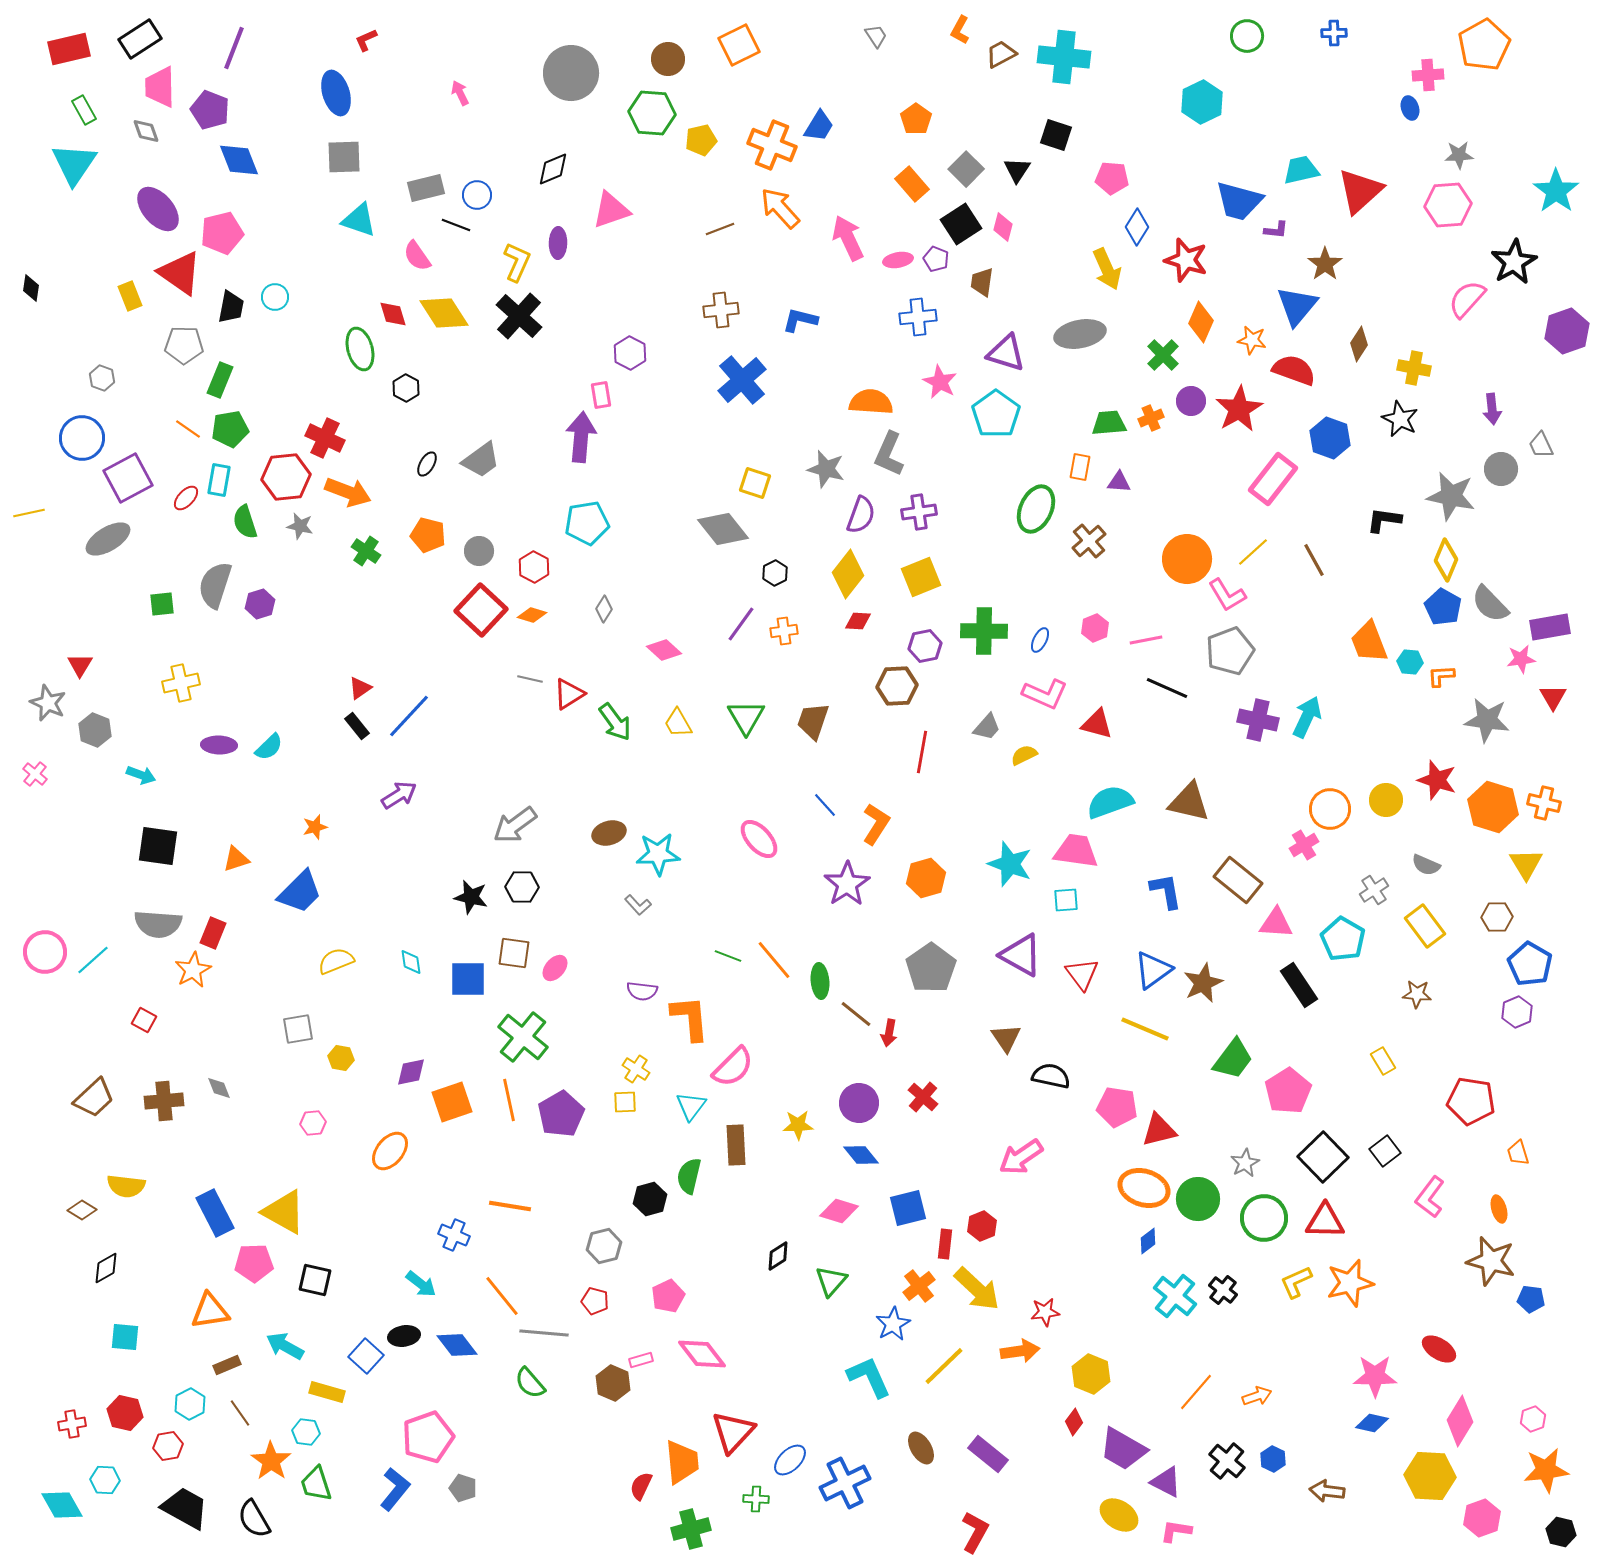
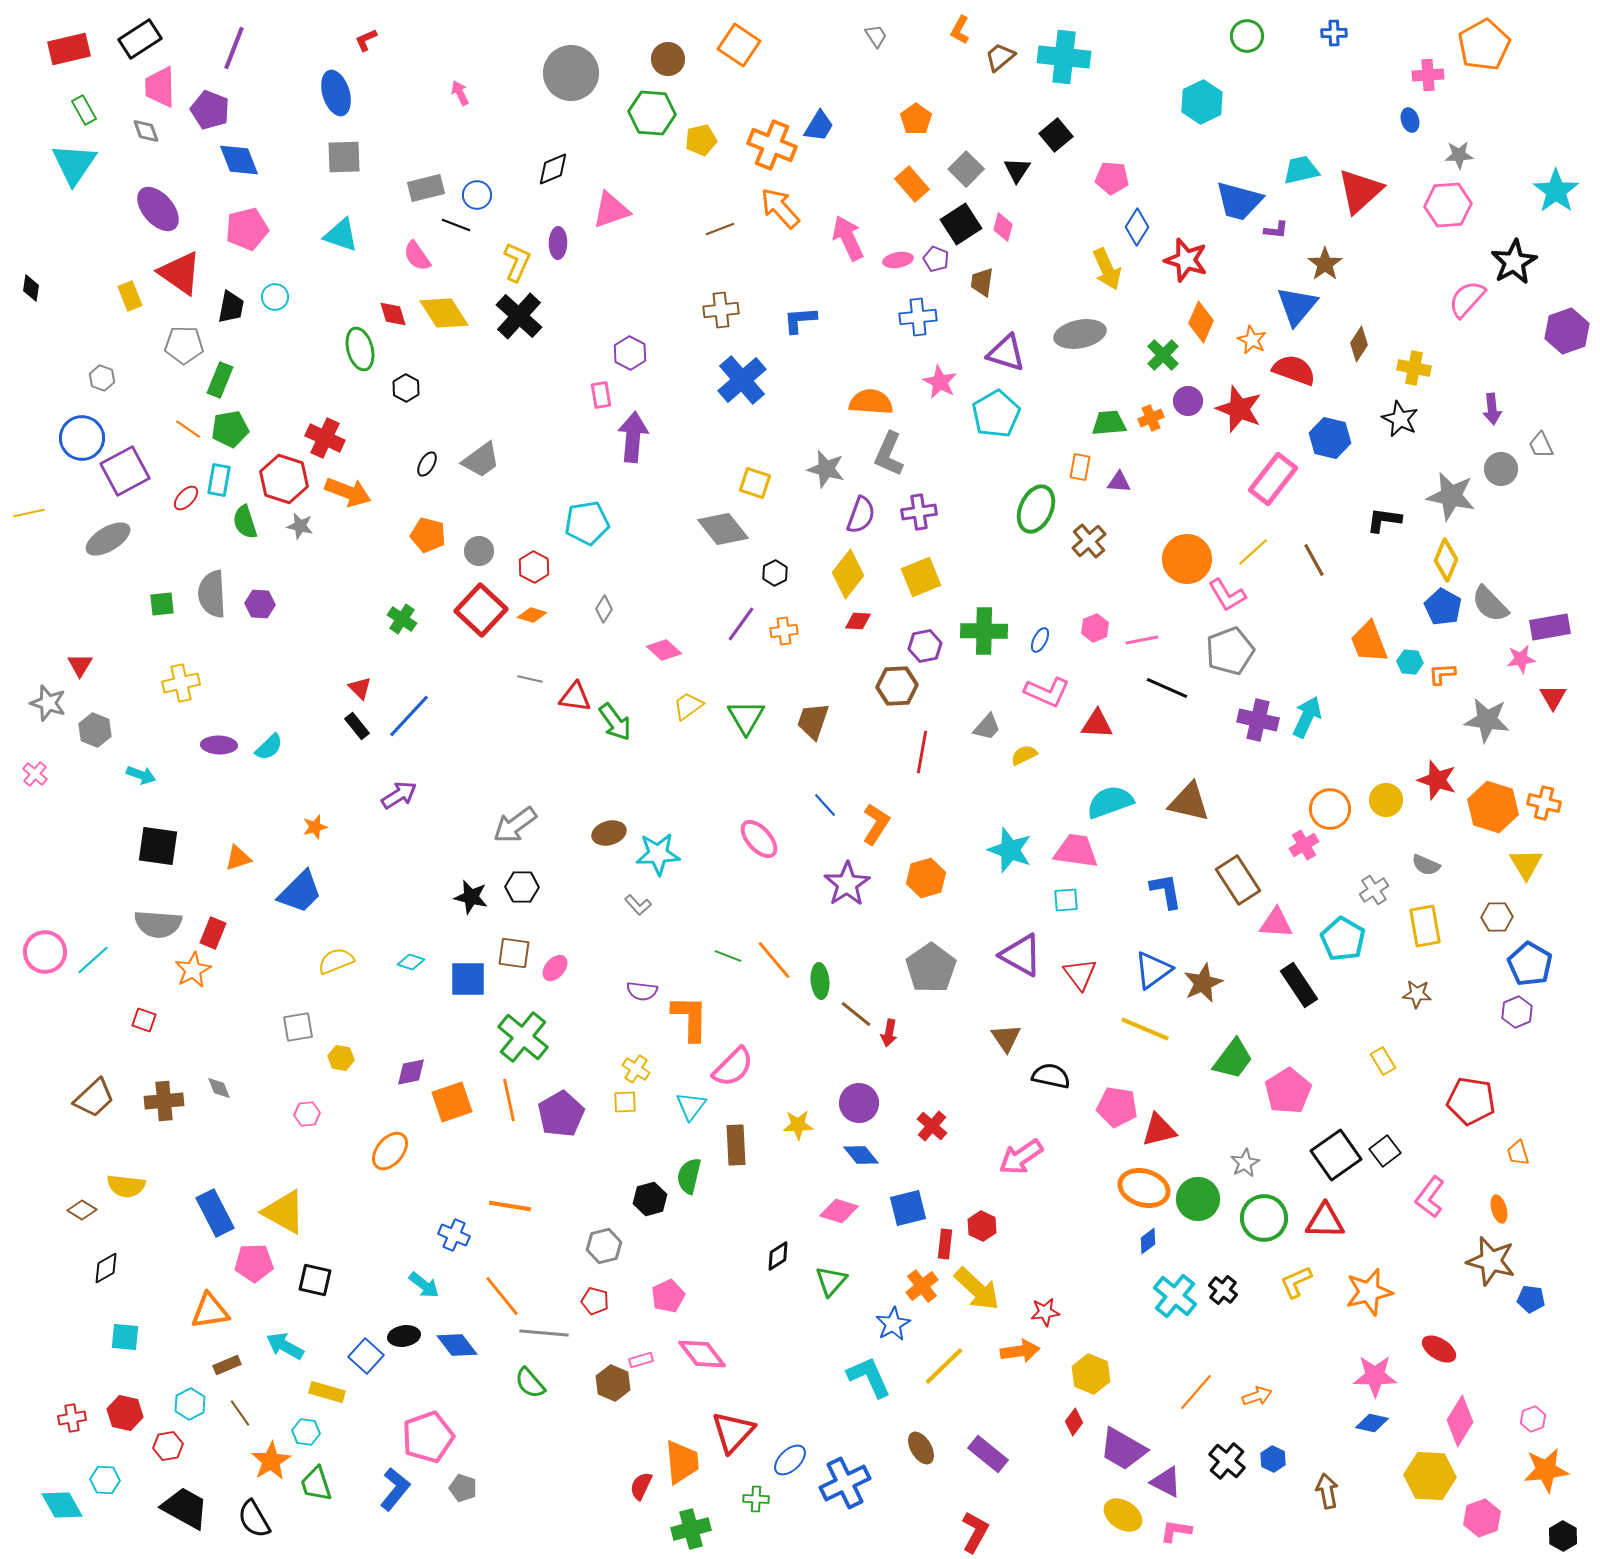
orange square at (739, 45): rotated 30 degrees counterclockwise
brown trapezoid at (1001, 54): moved 1 px left, 3 px down; rotated 12 degrees counterclockwise
blue ellipse at (1410, 108): moved 12 px down
black square at (1056, 135): rotated 32 degrees clockwise
cyan triangle at (359, 220): moved 18 px left, 15 px down
pink pentagon at (222, 233): moved 25 px right, 4 px up
blue L-shape at (800, 320): rotated 18 degrees counterclockwise
orange star at (1252, 340): rotated 16 degrees clockwise
purple circle at (1191, 401): moved 3 px left
red star at (1239, 409): rotated 21 degrees counterclockwise
cyan pentagon at (996, 414): rotated 6 degrees clockwise
purple arrow at (581, 437): moved 52 px right
blue hexagon at (1330, 438): rotated 6 degrees counterclockwise
red hexagon at (286, 477): moved 2 px left, 2 px down; rotated 24 degrees clockwise
purple square at (128, 478): moved 3 px left, 7 px up
green cross at (366, 551): moved 36 px right, 68 px down
gray semicircle at (215, 585): moved 3 px left, 9 px down; rotated 21 degrees counterclockwise
purple hexagon at (260, 604): rotated 20 degrees clockwise
pink line at (1146, 640): moved 4 px left
orange L-shape at (1441, 676): moved 1 px right, 2 px up
red triangle at (360, 688): rotated 40 degrees counterclockwise
red triangle at (569, 694): moved 6 px right, 3 px down; rotated 40 degrees clockwise
pink L-shape at (1045, 694): moved 2 px right, 2 px up
gray star at (48, 703): rotated 6 degrees counterclockwise
yellow trapezoid at (678, 723): moved 10 px right, 17 px up; rotated 84 degrees clockwise
red triangle at (1097, 724): rotated 12 degrees counterclockwise
orange triangle at (236, 859): moved 2 px right, 1 px up
cyan star at (1010, 864): moved 14 px up
brown rectangle at (1238, 880): rotated 18 degrees clockwise
yellow rectangle at (1425, 926): rotated 27 degrees clockwise
cyan diamond at (411, 962): rotated 64 degrees counterclockwise
red triangle at (1082, 974): moved 2 px left
orange L-shape at (690, 1018): rotated 6 degrees clockwise
red square at (144, 1020): rotated 10 degrees counterclockwise
gray square at (298, 1029): moved 2 px up
red cross at (923, 1097): moved 9 px right, 29 px down
pink hexagon at (313, 1123): moved 6 px left, 9 px up
black square at (1323, 1157): moved 13 px right, 2 px up; rotated 9 degrees clockwise
red hexagon at (982, 1226): rotated 12 degrees counterclockwise
orange star at (1350, 1283): moved 19 px right, 9 px down
cyan arrow at (421, 1284): moved 3 px right, 1 px down
orange cross at (919, 1286): moved 3 px right
red cross at (72, 1424): moved 6 px up
orange star at (271, 1461): rotated 6 degrees clockwise
brown arrow at (1327, 1491): rotated 72 degrees clockwise
yellow ellipse at (1119, 1515): moved 4 px right
black hexagon at (1561, 1532): moved 2 px right, 4 px down; rotated 16 degrees clockwise
